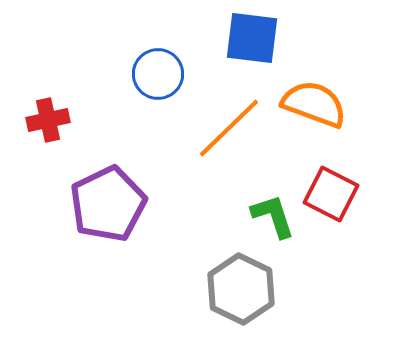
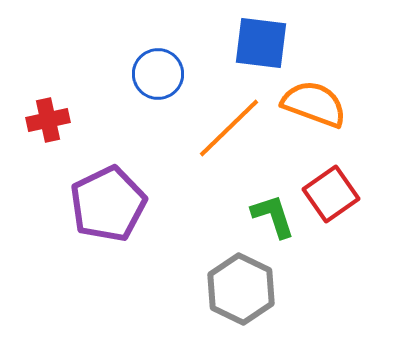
blue square: moved 9 px right, 5 px down
red square: rotated 28 degrees clockwise
